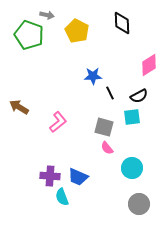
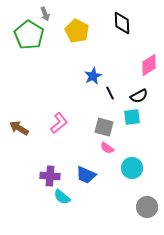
gray arrow: moved 2 px left, 1 px up; rotated 56 degrees clockwise
green pentagon: rotated 12 degrees clockwise
blue star: rotated 24 degrees counterclockwise
brown arrow: moved 21 px down
pink L-shape: moved 1 px right, 1 px down
pink semicircle: rotated 16 degrees counterclockwise
blue trapezoid: moved 8 px right, 2 px up
cyan semicircle: rotated 30 degrees counterclockwise
gray circle: moved 8 px right, 3 px down
